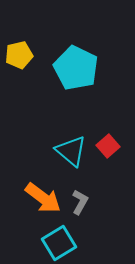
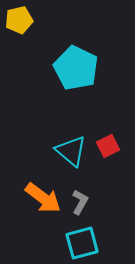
yellow pentagon: moved 35 px up
red square: rotated 15 degrees clockwise
cyan square: moved 23 px right; rotated 16 degrees clockwise
